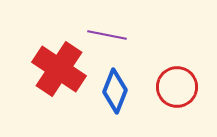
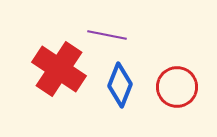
blue diamond: moved 5 px right, 6 px up
